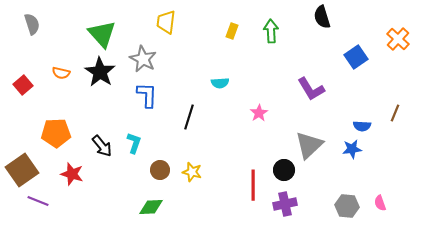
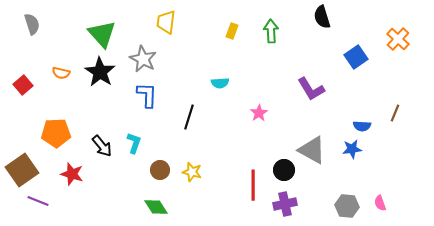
gray triangle: moved 3 px right, 5 px down; rotated 48 degrees counterclockwise
green diamond: moved 5 px right; rotated 60 degrees clockwise
